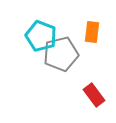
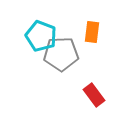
gray pentagon: rotated 12 degrees clockwise
